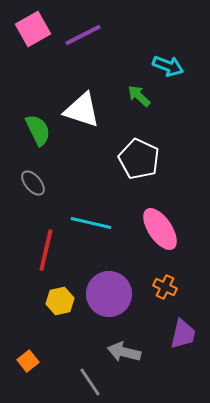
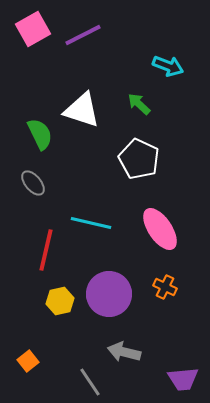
green arrow: moved 8 px down
green semicircle: moved 2 px right, 4 px down
purple trapezoid: moved 45 px down; rotated 72 degrees clockwise
